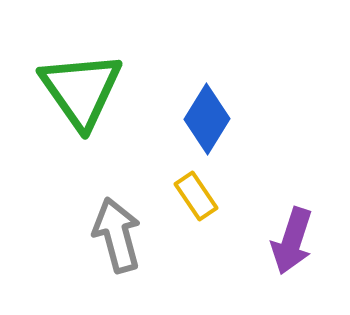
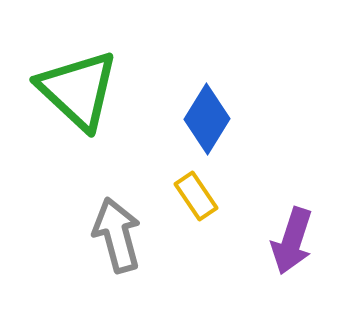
green triangle: moved 3 px left; rotated 12 degrees counterclockwise
